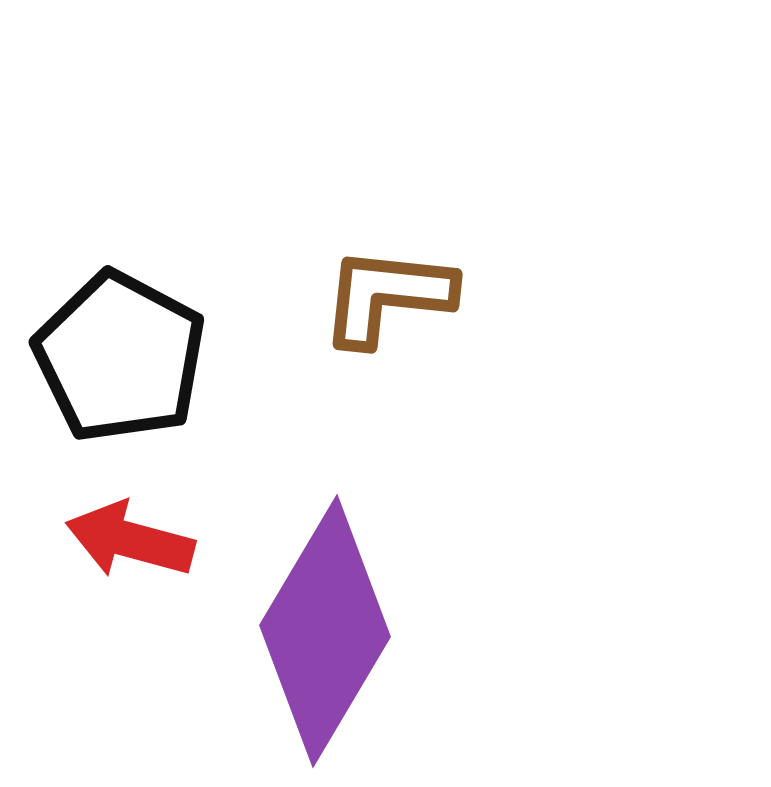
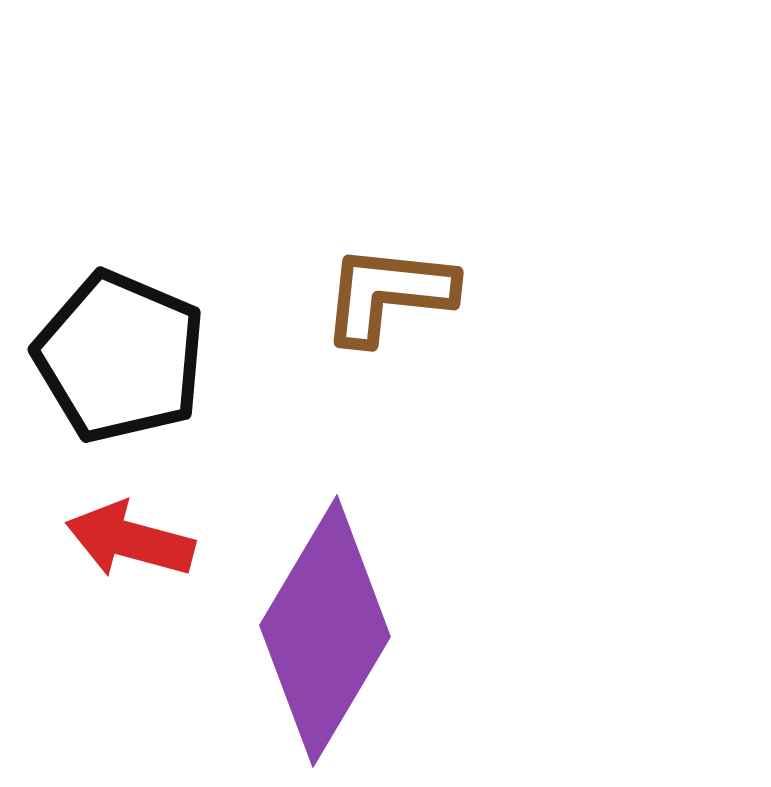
brown L-shape: moved 1 px right, 2 px up
black pentagon: rotated 5 degrees counterclockwise
